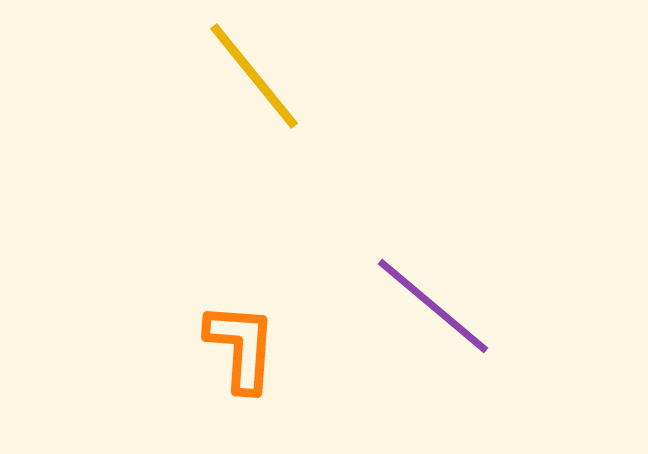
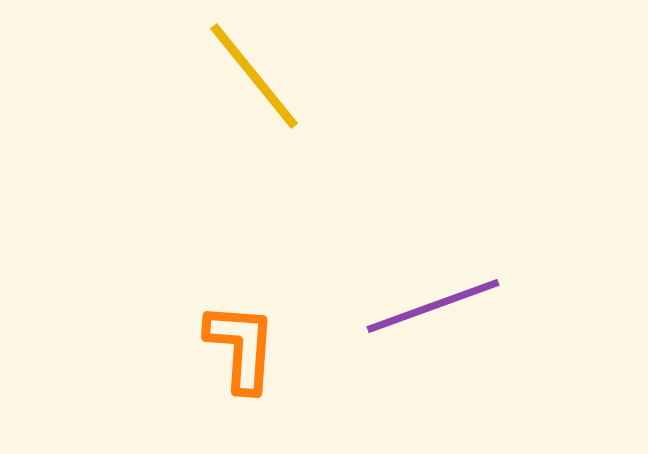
purple line: rotated 60 degrees counterclockwise
